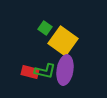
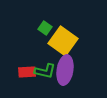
red rectangle: moved 3 px left; rotated 18 degrees counterclockwise
